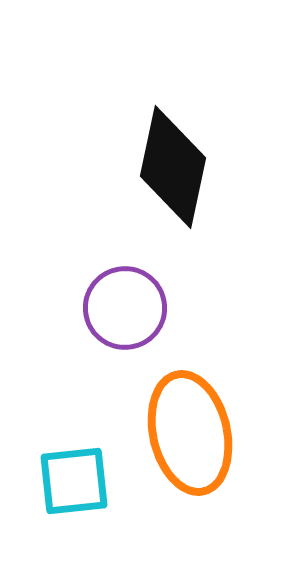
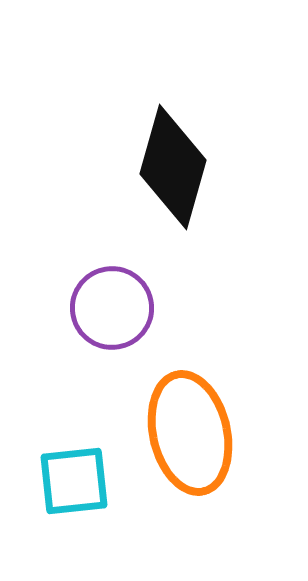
black diamond: rotated 4 degrees clockwise
purple circle: moved 13 px left
